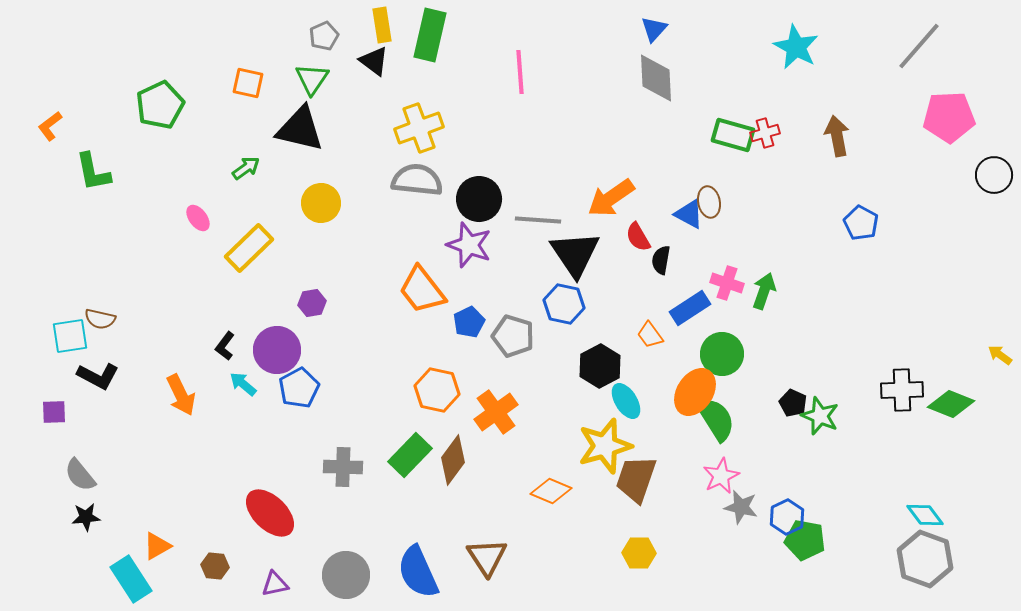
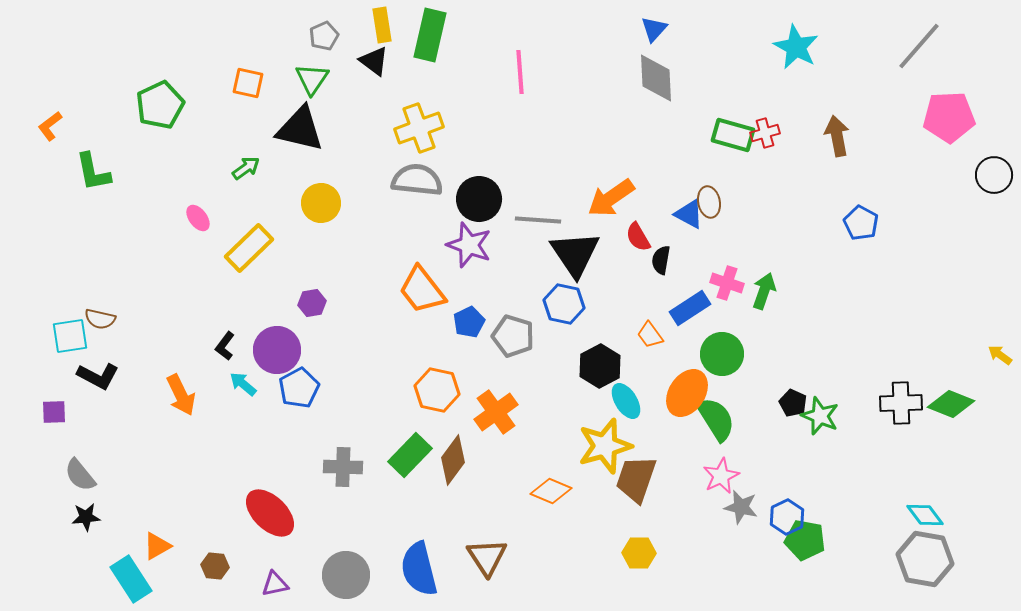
black cross at (902, 390): moved 1 px left, 13 px down
orange ellipse at (695, 392): moved 8 px left, 1 px down
gray hexagon at (925, 559): rotated 10 degrees counterclockwise
blue semicircle at (418, 572): moved 1 px right, 3 px up; rotated 10 degrees clockwise
